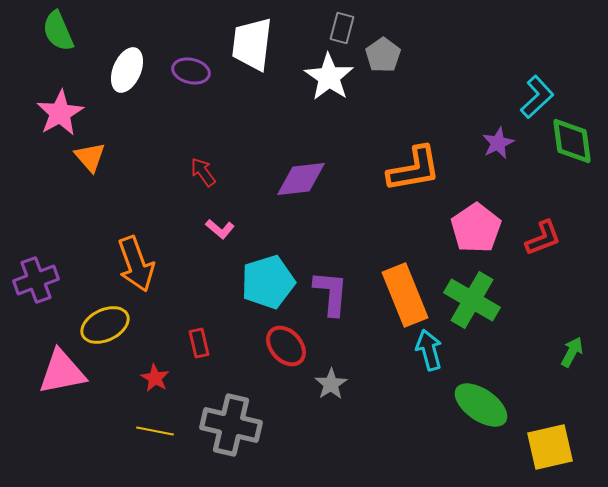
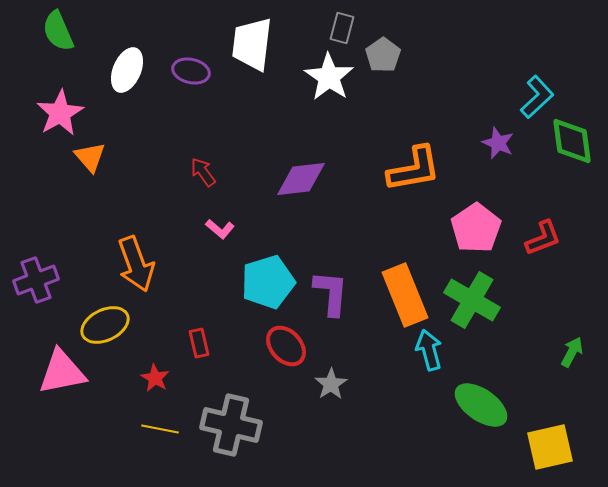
purple star: rotated 24 degrees counterclockwise
yellow line: moved 5 px right, 2 px up
